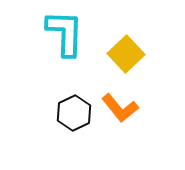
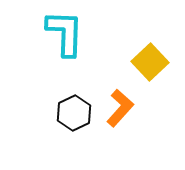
yellow square: moved 24 px right, 8 px down
orange L-shape: rotated 99 degrees counterclockwise
